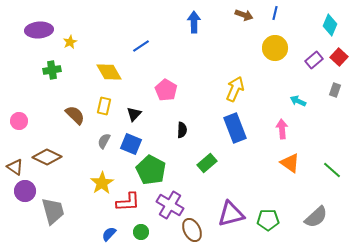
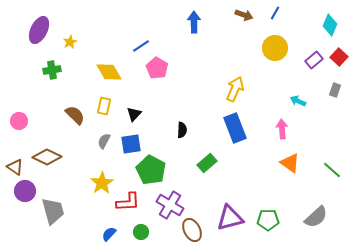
blue line at (275, 13): rotated 16 degrees clockwise
purple ellipse at (39, 30): rotated 60 degrees counterclockwise
pink pentagon at (166, 90): moved 9 px left, 22 px up
blue square at (131, 144): rotated 30 degrees counterclockwise
purple triangle at (231, 214): moved 1 px left, 4 px down
